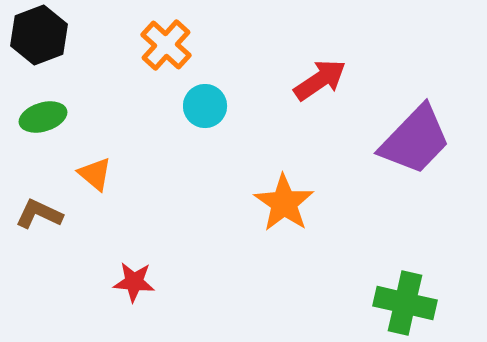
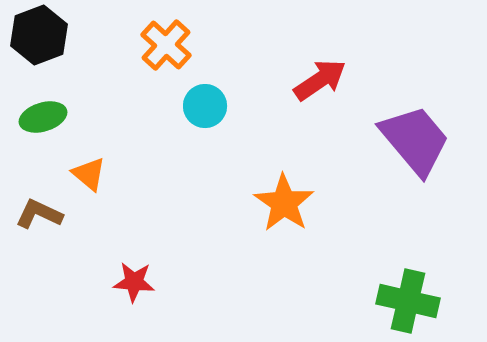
purple trapezoid: rotated 84 degrees counterclockwise
orange triangle: moved 6 px left
green cross: moved 3 px right, 2 px up
